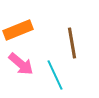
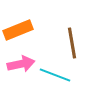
pink arrow: rotated 52 degrees counterclockwise
cyan line: rotated 44 degrees counterclockwise
